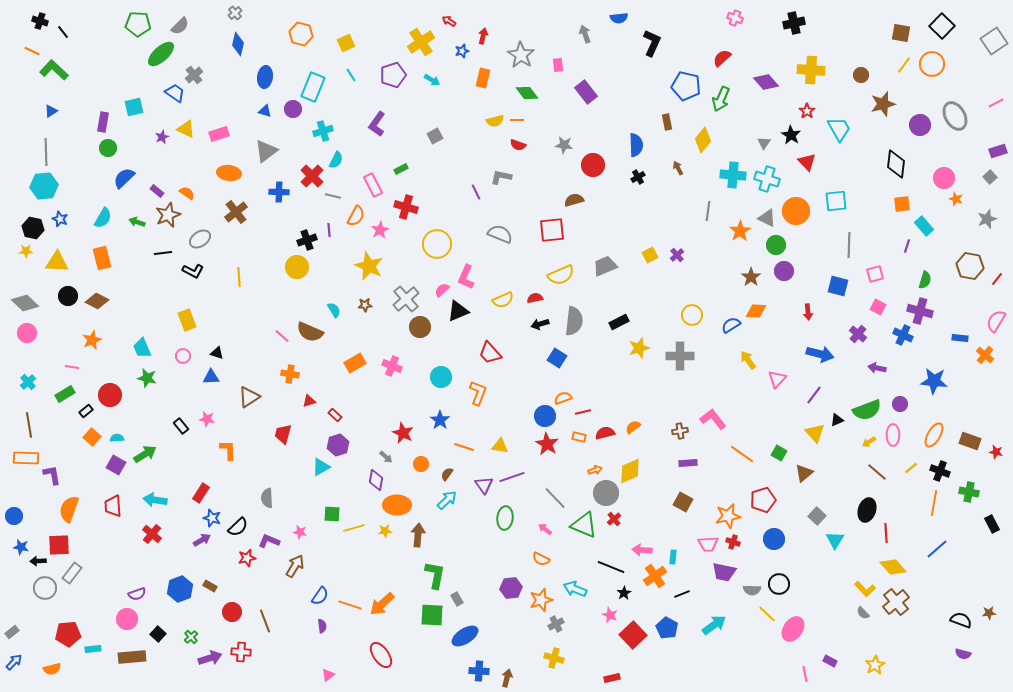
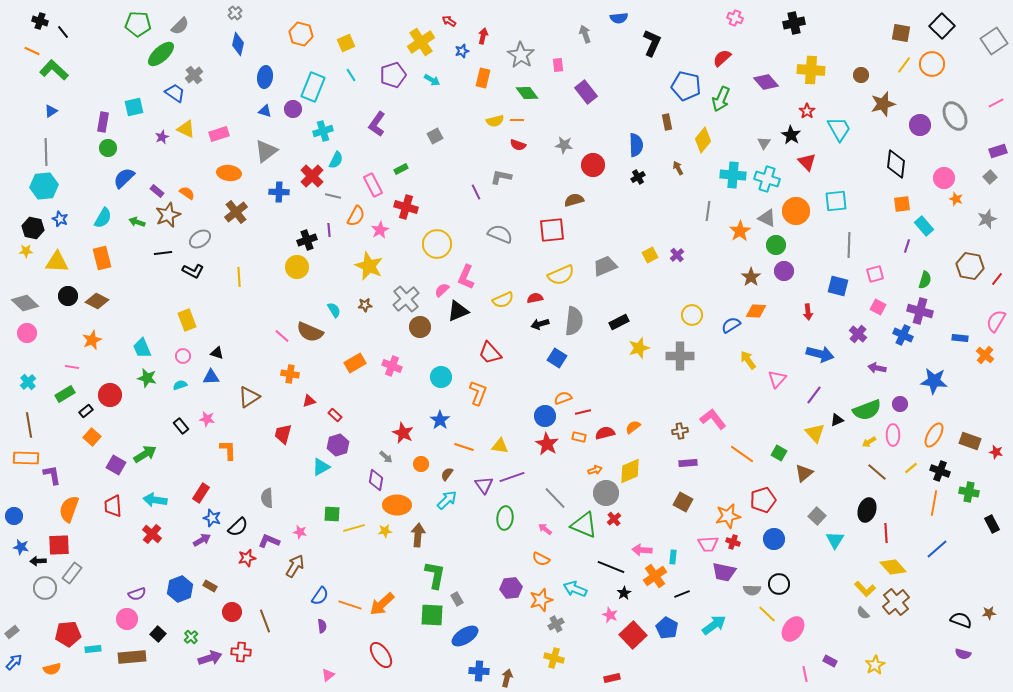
cyan semicircle at (117, 438): moved 63 px right, 53 px up; rotated 16 degrees counterclockwise
